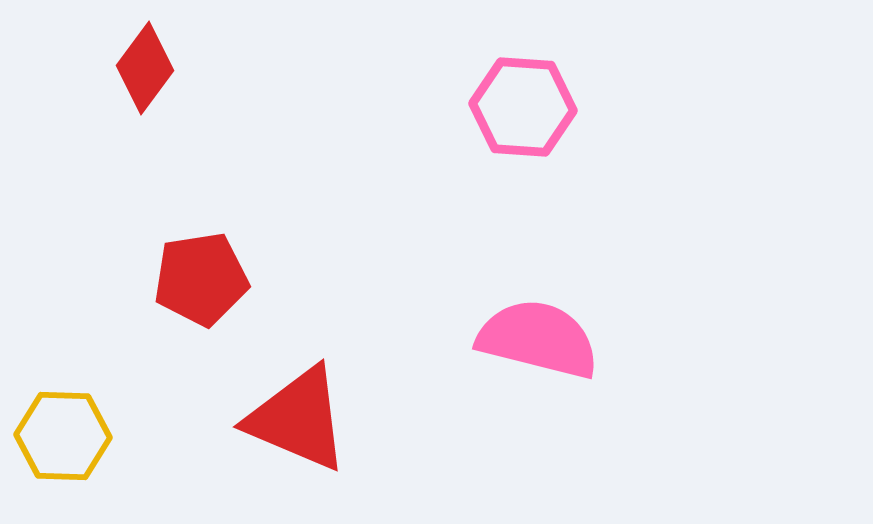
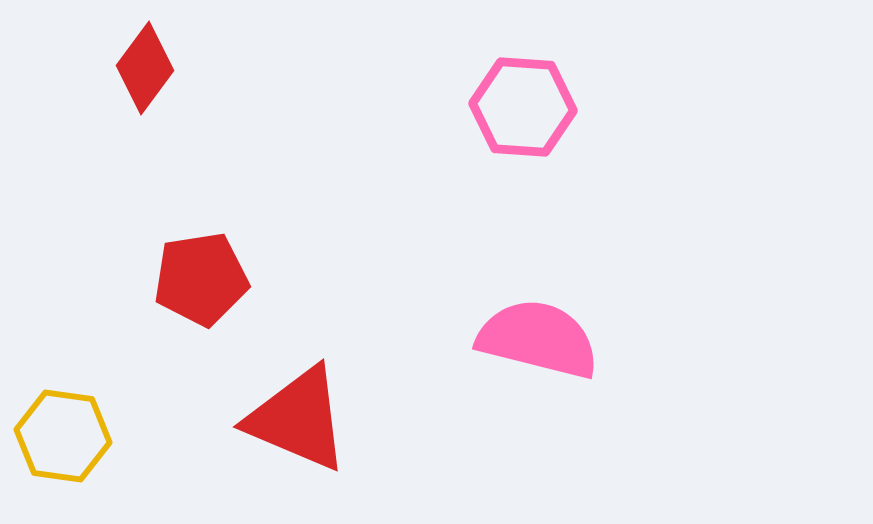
yellow hexagon: rotated 6 degrees clockwise
